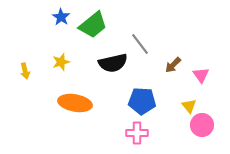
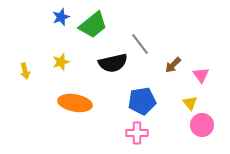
blue star: rotated 18 degrees clockwise
blue pentagon: rotated 12 degrees counterclockwise
yellow triangle: moved 1 px right, 3 px up
